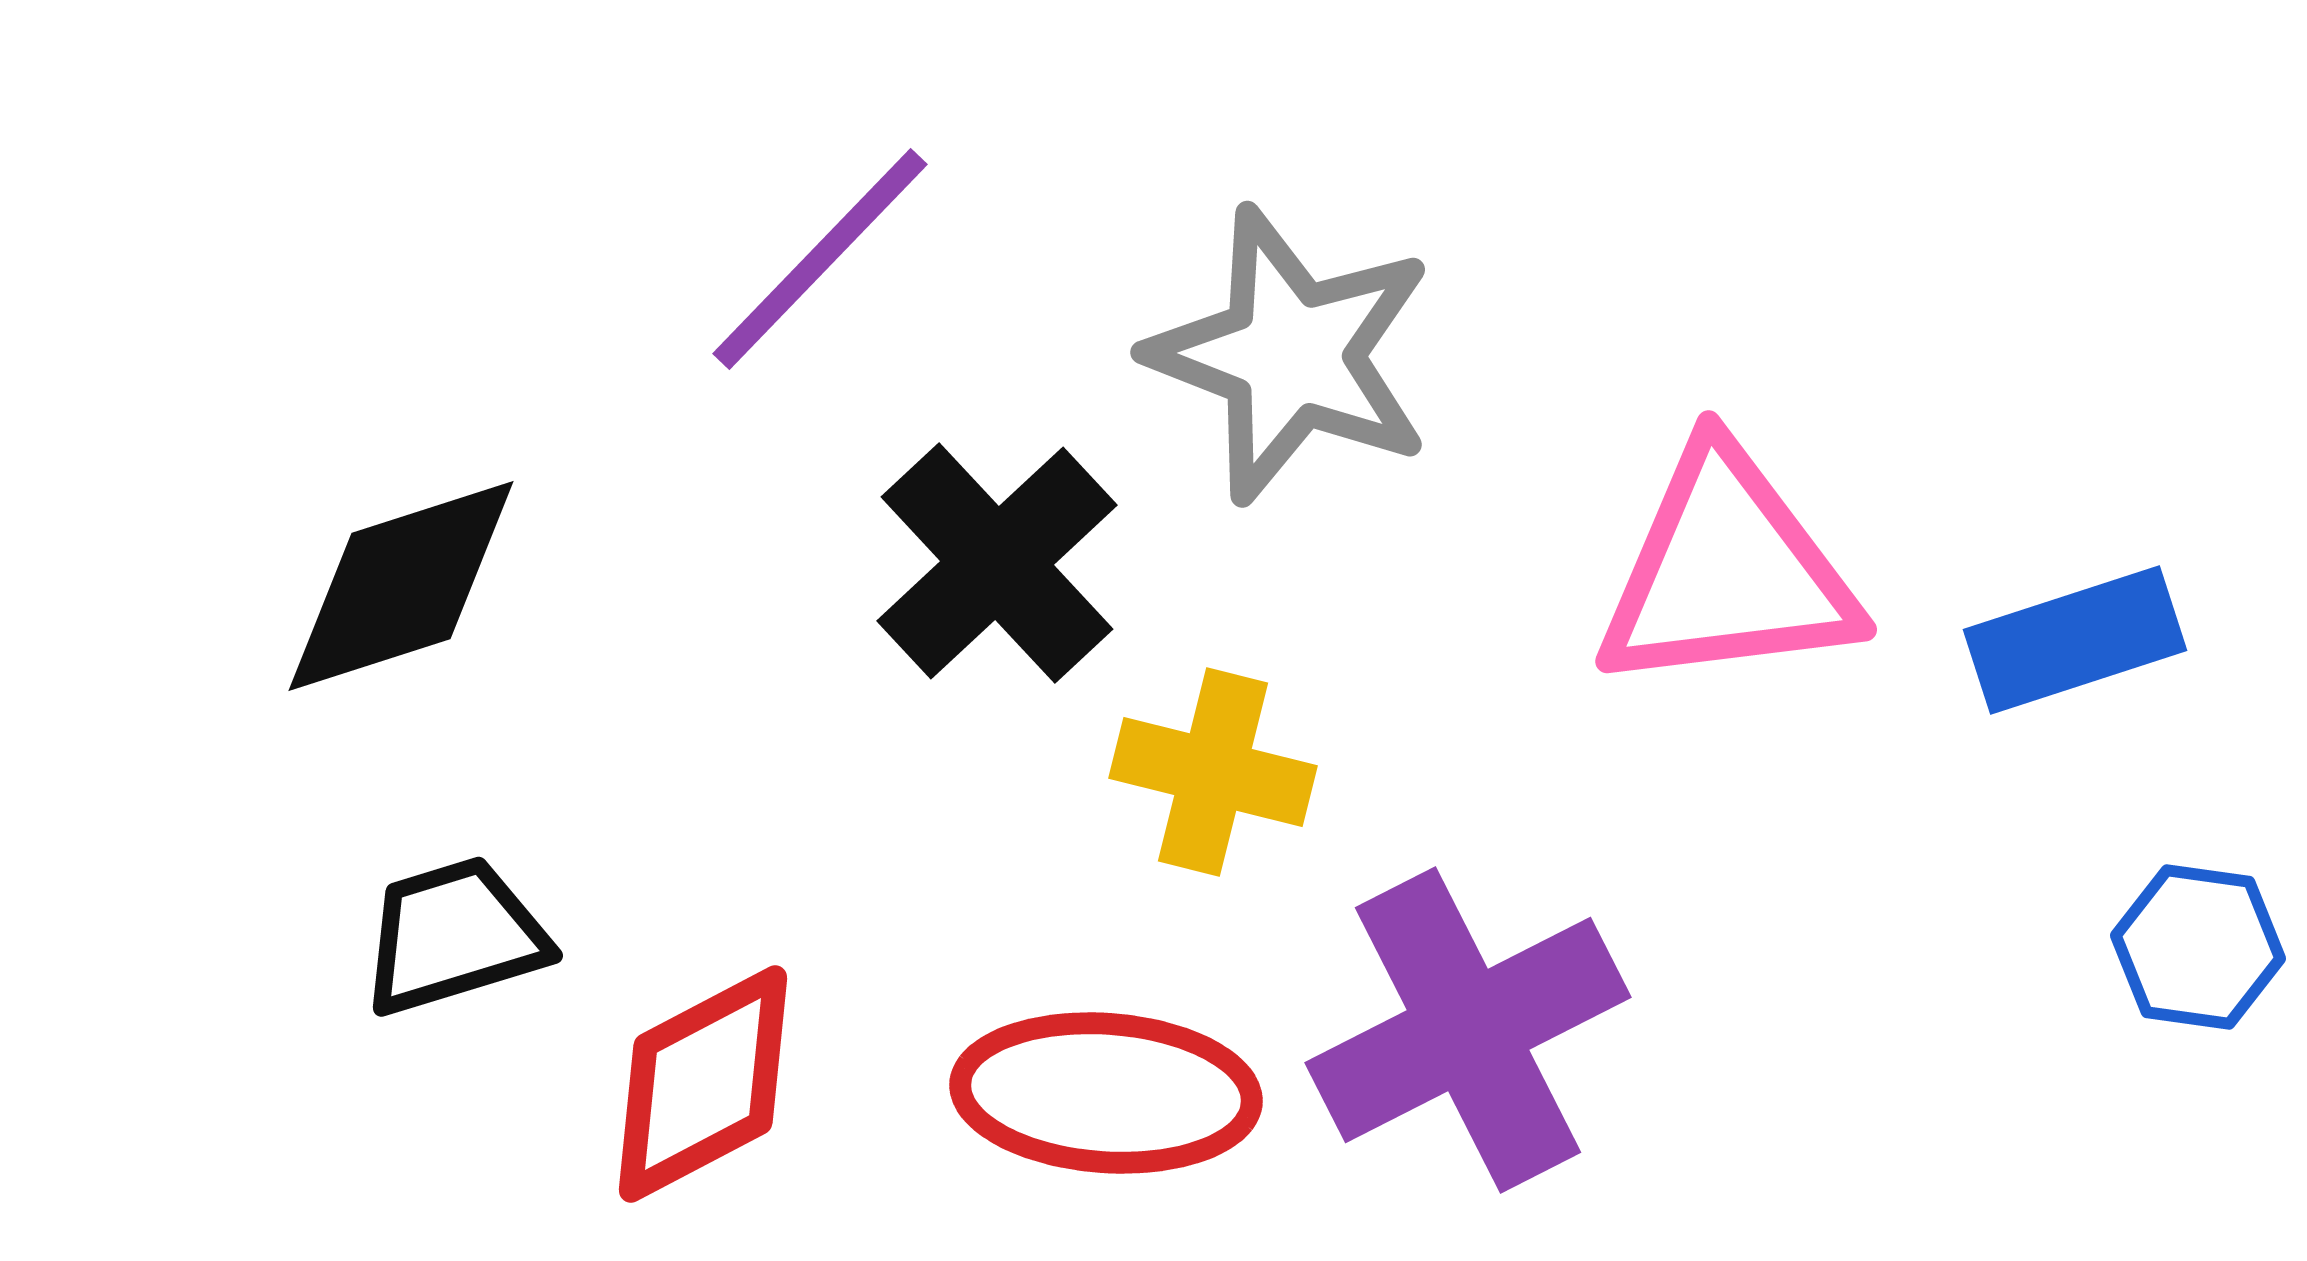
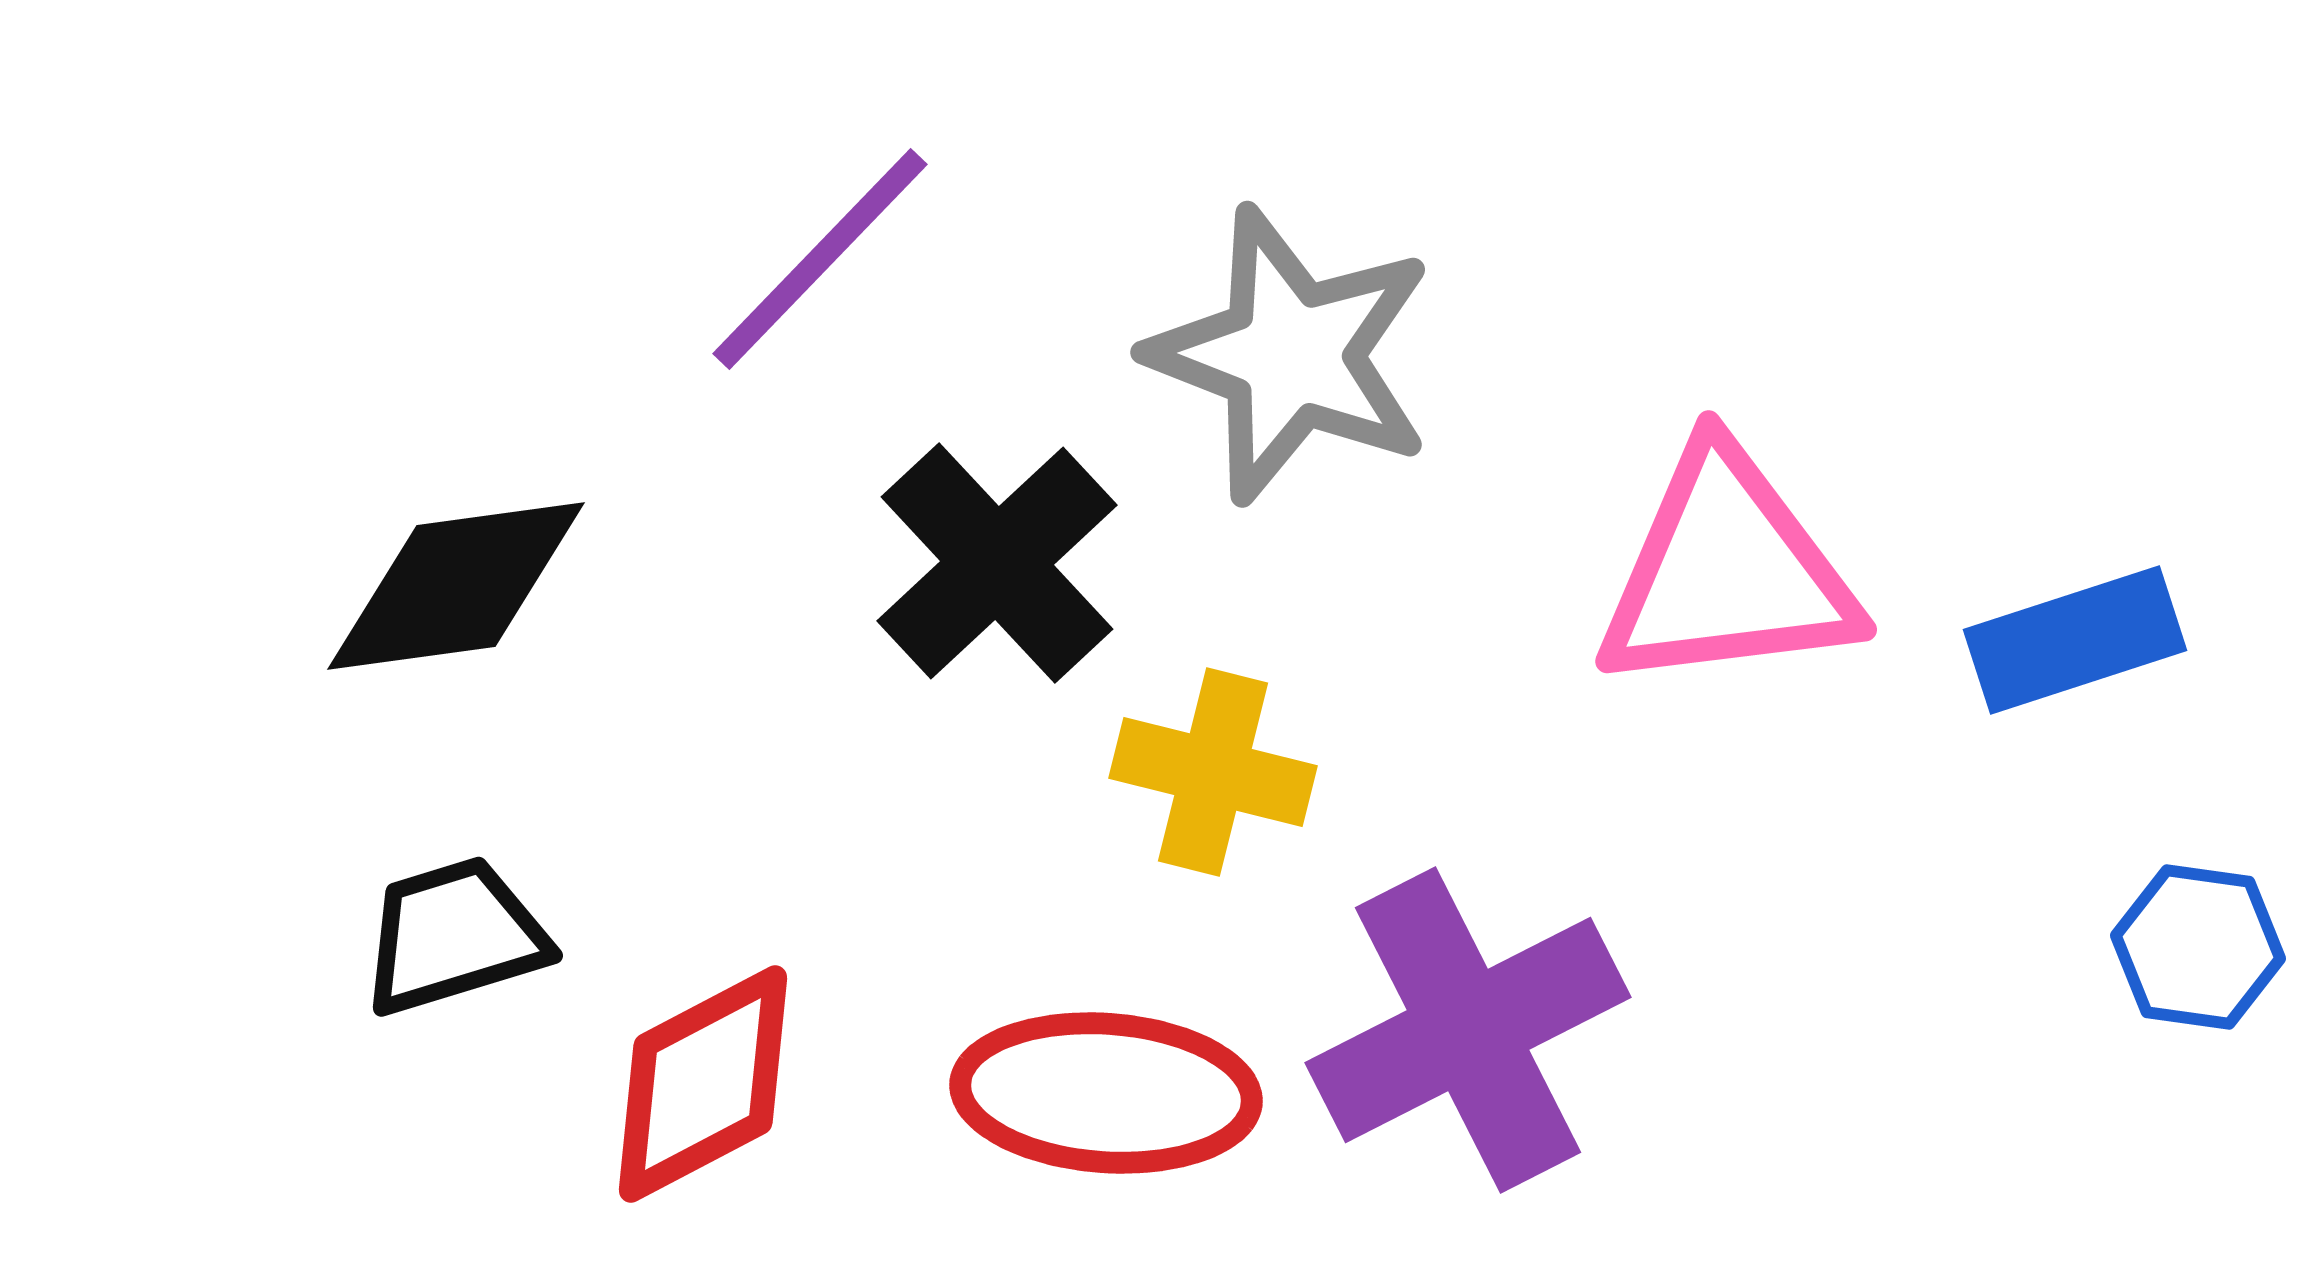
black diamond: moved 55 px right; rotated 10 degrees clockwise
